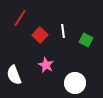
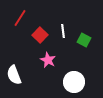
green square: moved 2 px left
pink star: moved 2 px right, 5 px up
white circle: moved 1 px left, 1 px up
